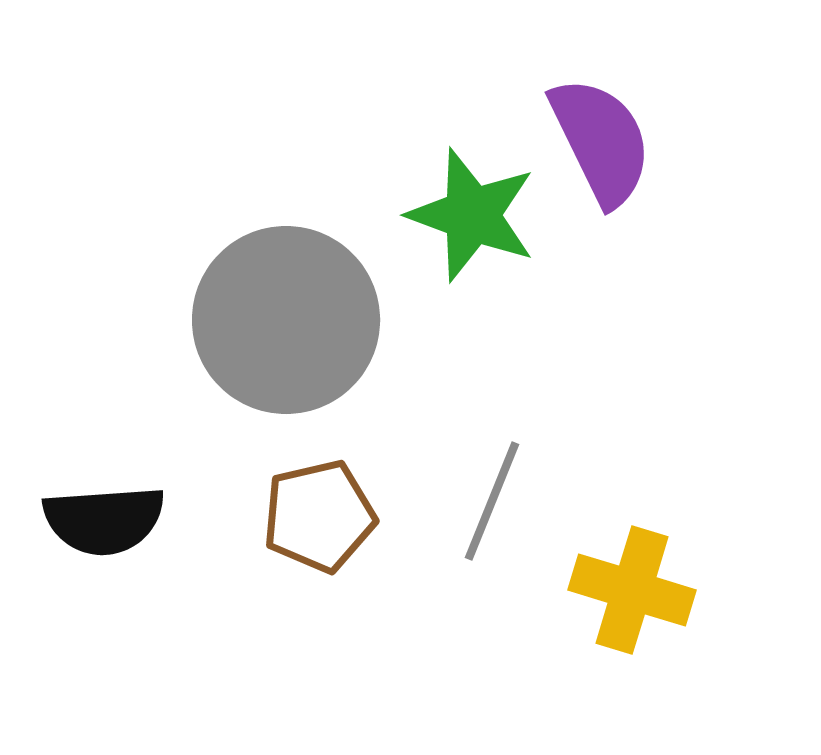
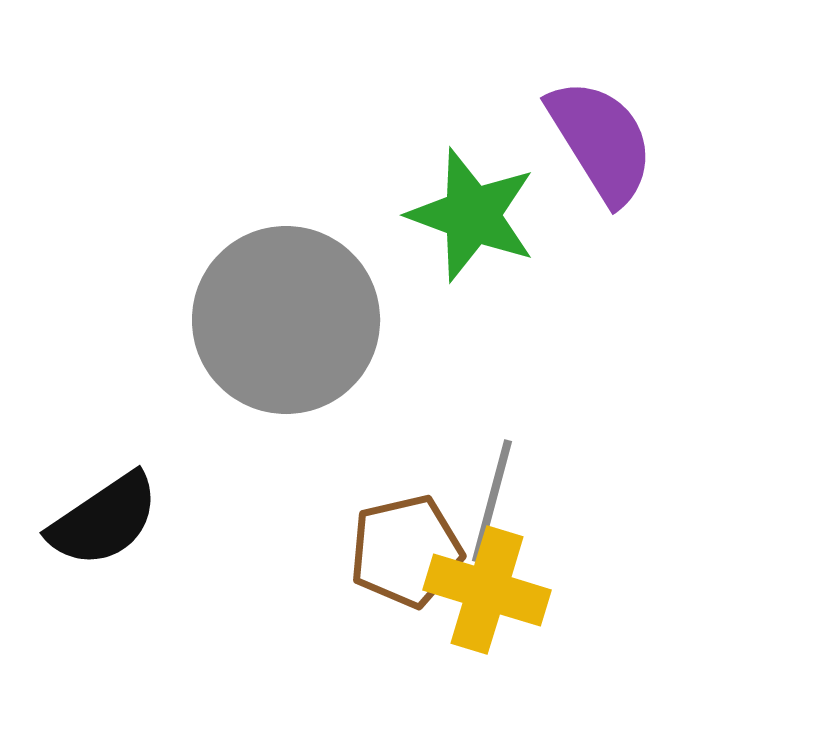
purple semicircle: rotated 6 degrees counterclockwise
gray line: rotated 7 degrees counterclockwise
brown pentagon: moved 87 px right, 35 px down
black semicircle: rotated 30 degrees counterclockwise
yellow cross: moved 145 px left
